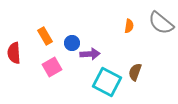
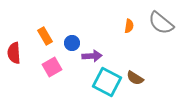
purple arrow: moved 2 px right, 2 px down
brown semicircle: moved 6 px down; rotated 78 degrees counterclockwise
